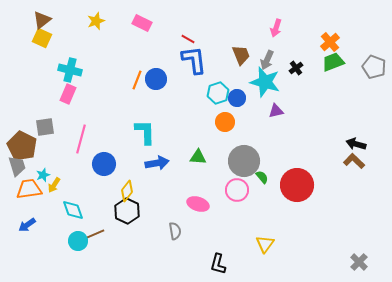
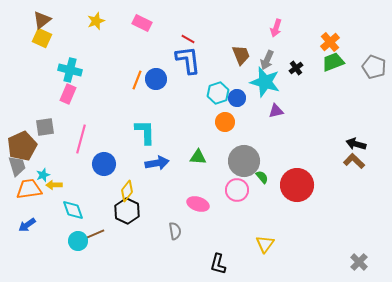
blue L-shape at (194, 60): moved 6 px left
brown pentagon at (22, 146): rotated 20 degrees clockwise
yellow arrow at (54, 185): rotated 56 degrees clockwise
